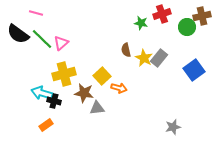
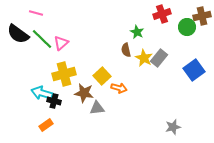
green star: moved 4 px left, 9 px down; rotated 16 degrees clockwise
